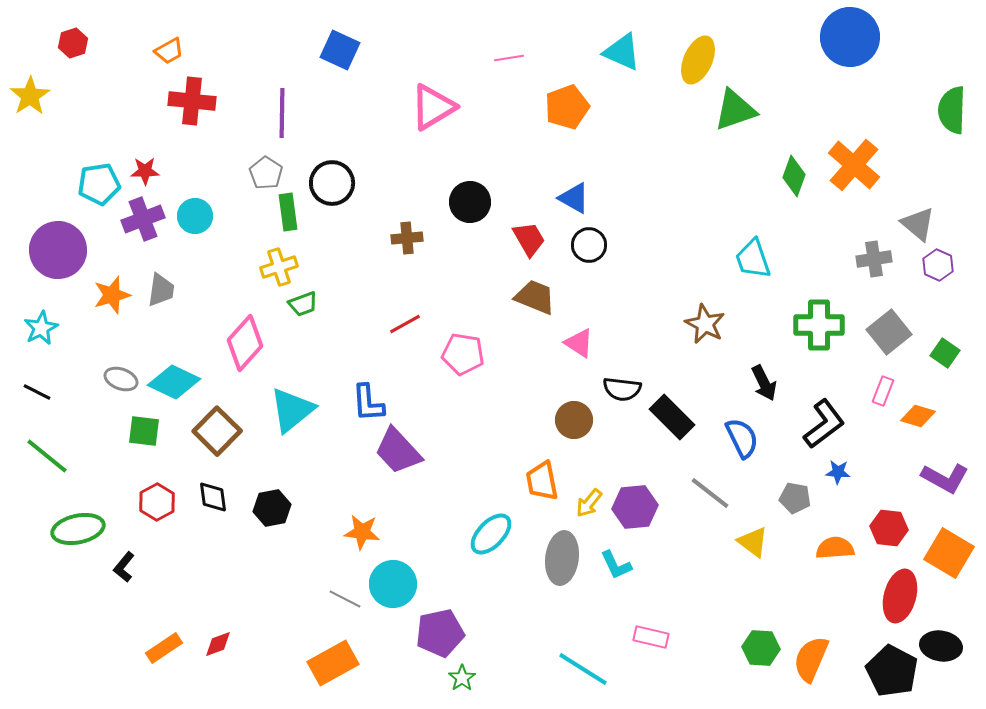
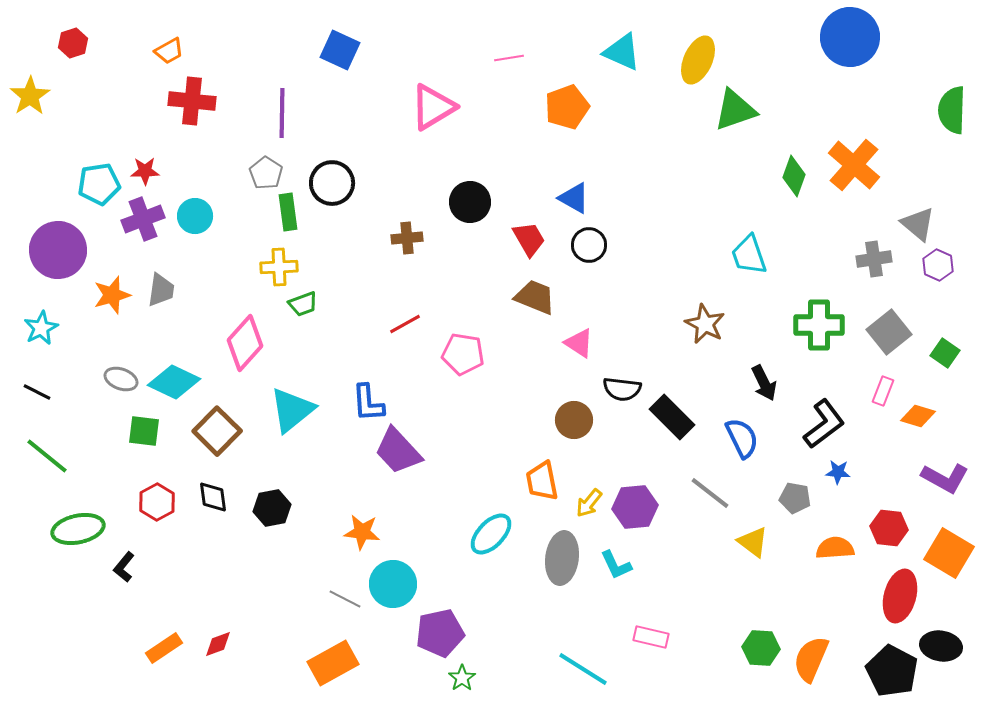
cyan trapezoid at (753, 259): moved 4 px left, 4 px up
yellow cross at (279, 267): rotated 15 degrees clockwise
